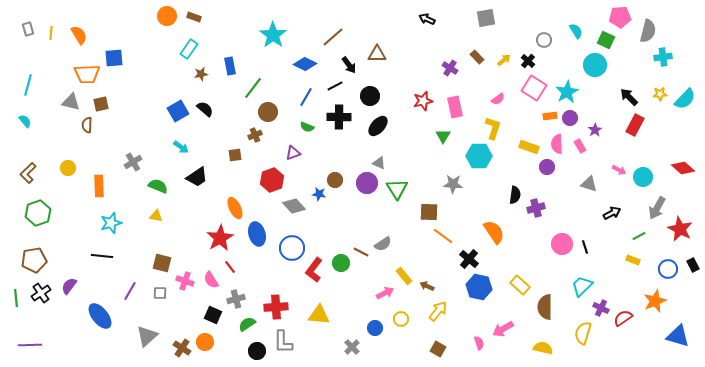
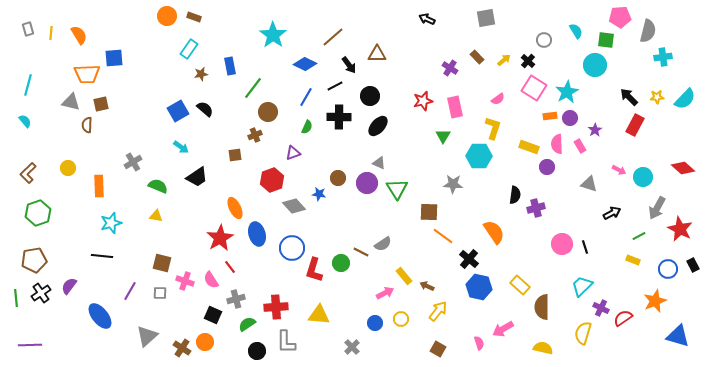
green square at (606, 40): rotated 18 degrees counterclockwise
yellow star at (660, 94): moved 3 px left, 3 px down
green semicircle at (307, 127): rotated 88 degrees counterclockwise
brown circle at (335, 180): moved 3 px right, 2 px up
red L-shape at (314, 270): rotated 20 degrees counterclockwise
brown semicircle at (545, 307): moved 3 px left
blue circle at (375, 328): moved 5 px up
gray L-shape at (283, 342): moved 3 px right
